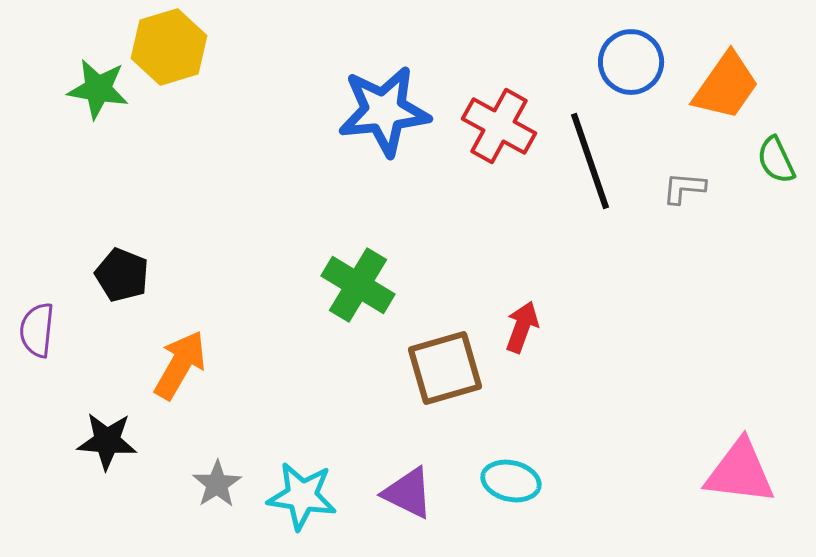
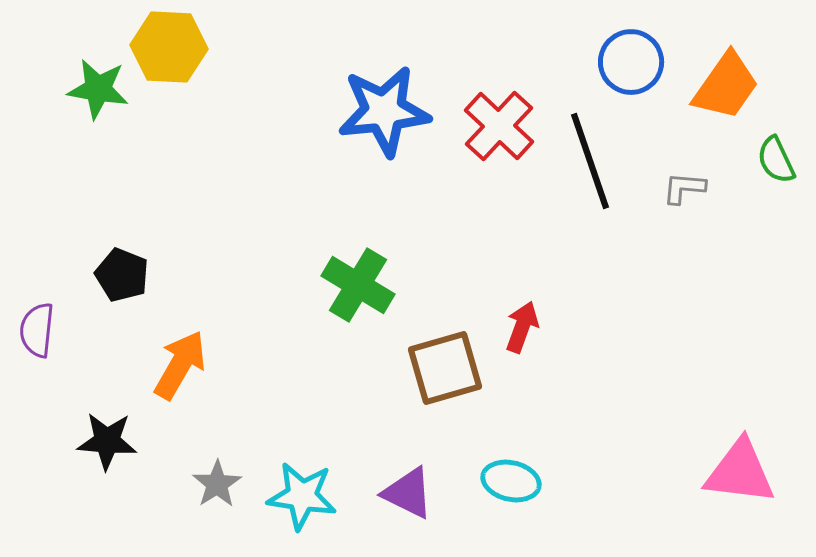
yellow hexagon: rotated 20 degrees clockwise
red cross: rotated 14 degrees clockwise
